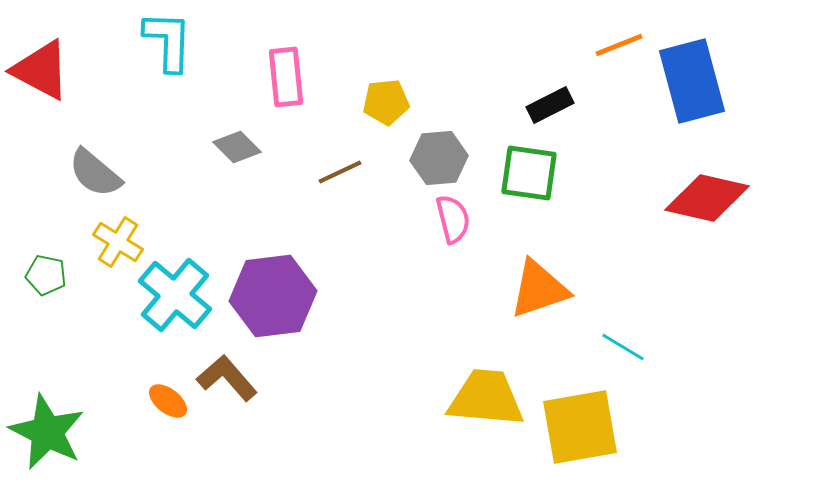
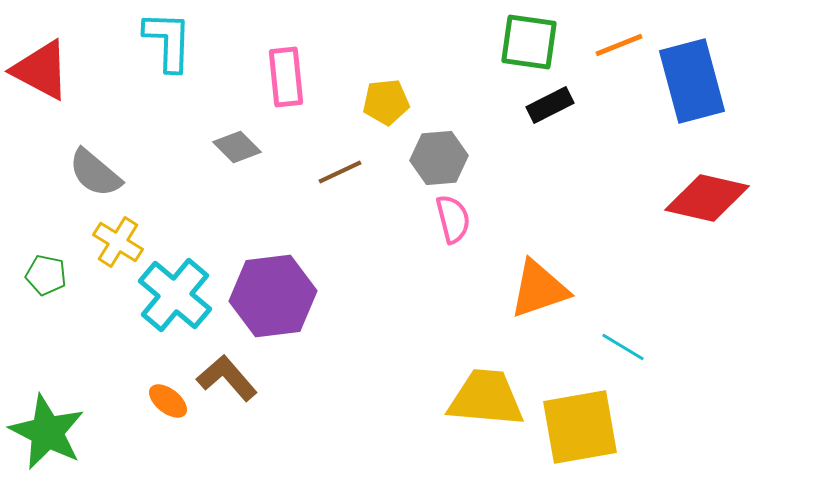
green square: moved 131 px up
